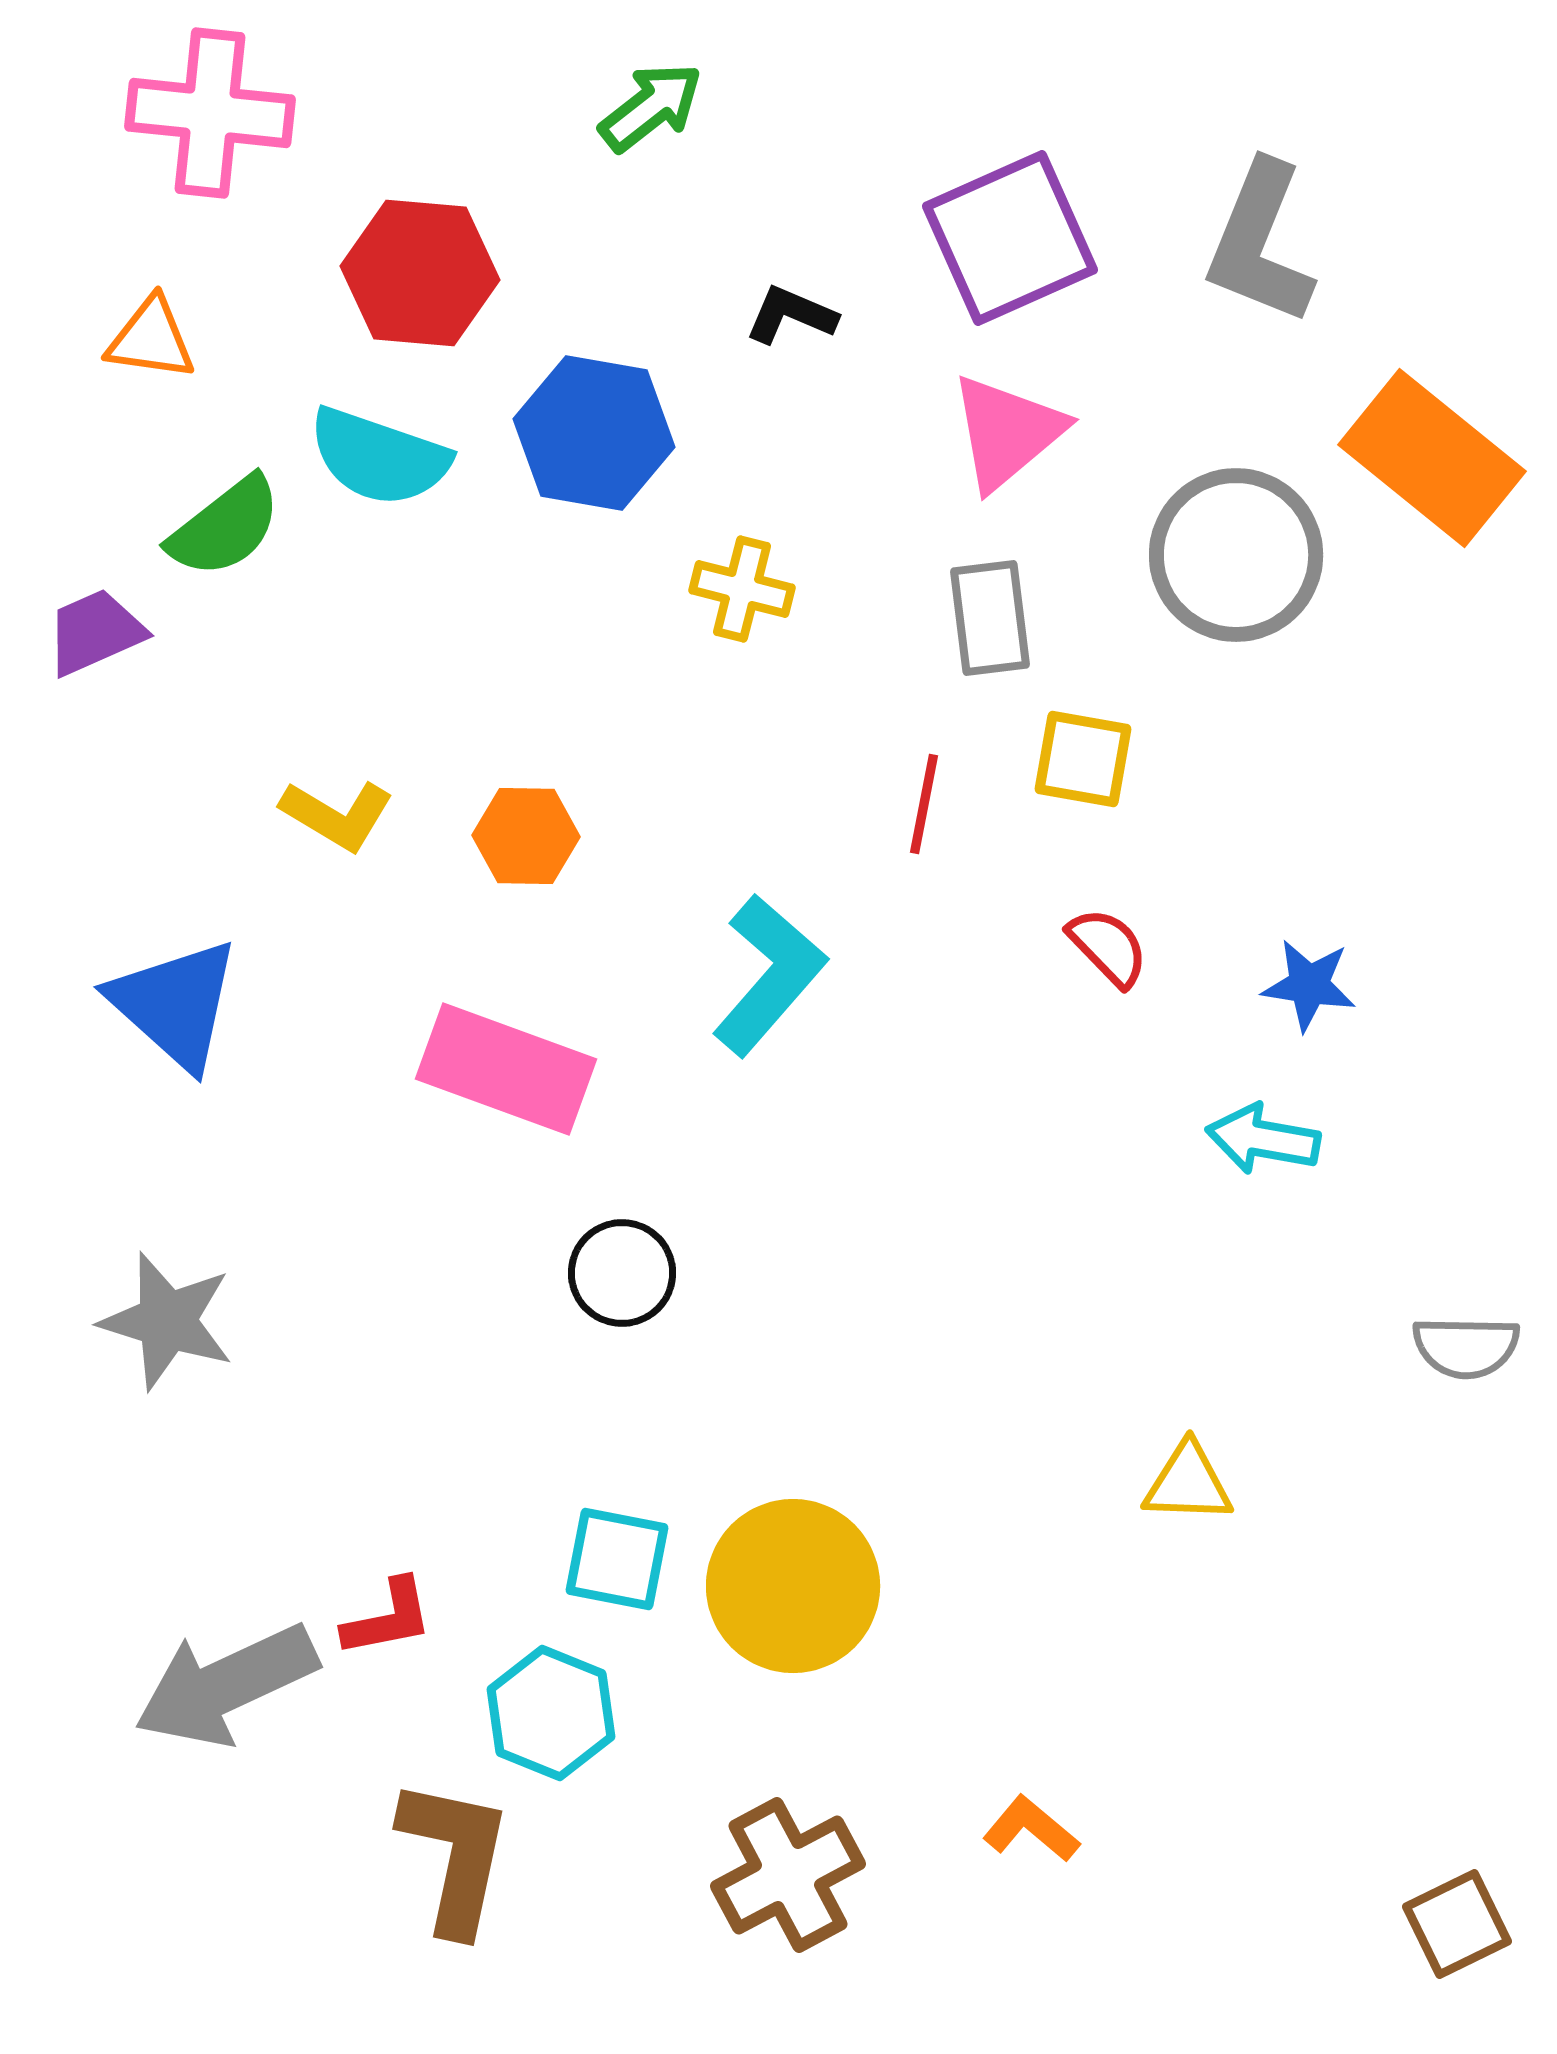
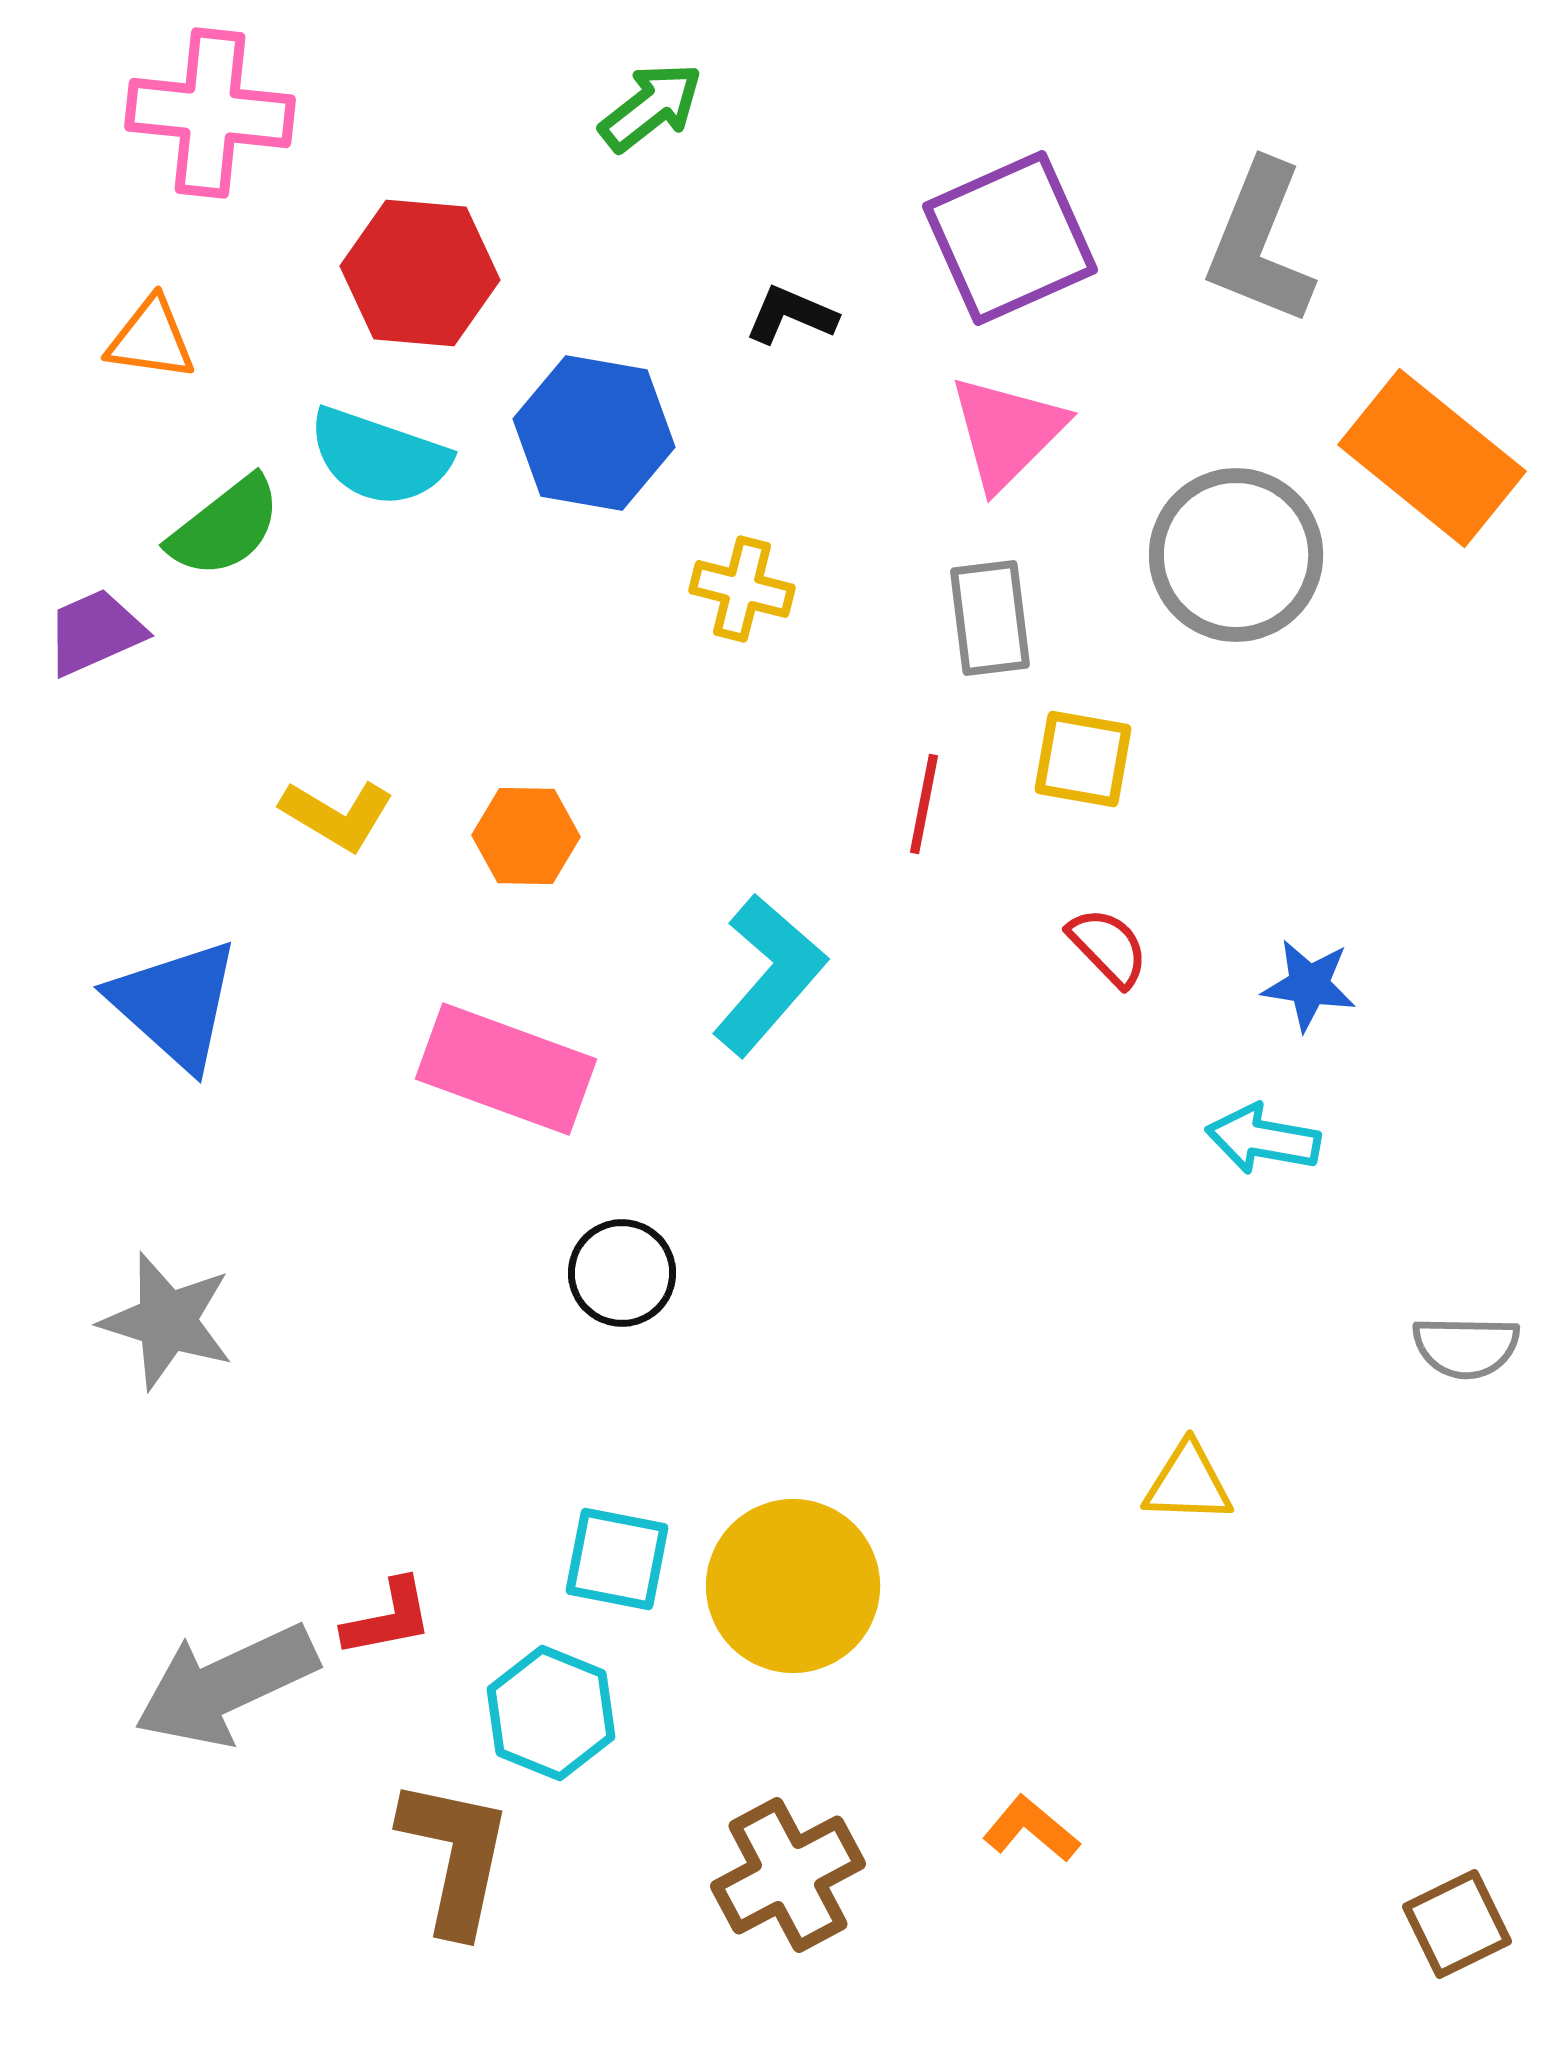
pink triangle: rotated 5 degrees counterclockwise
